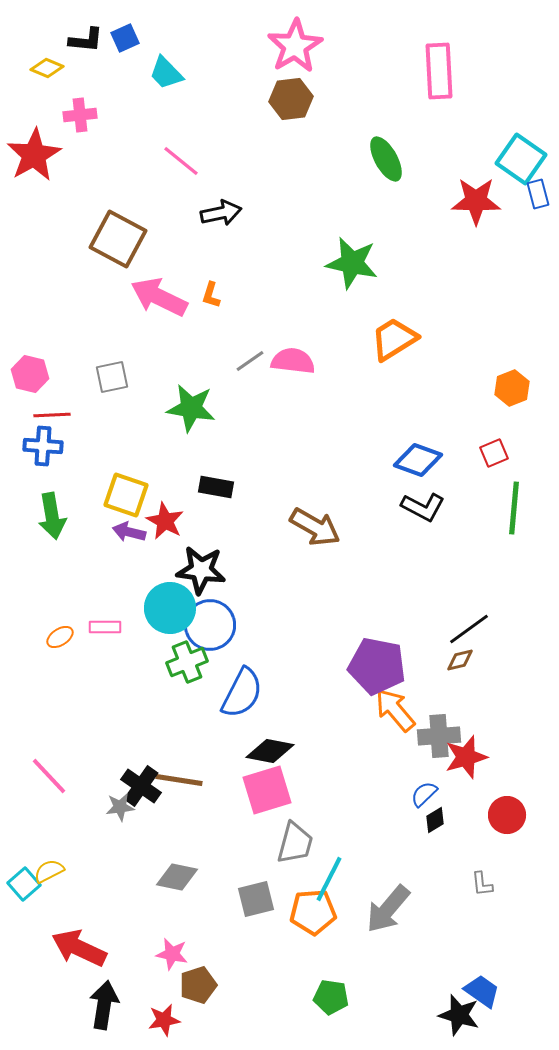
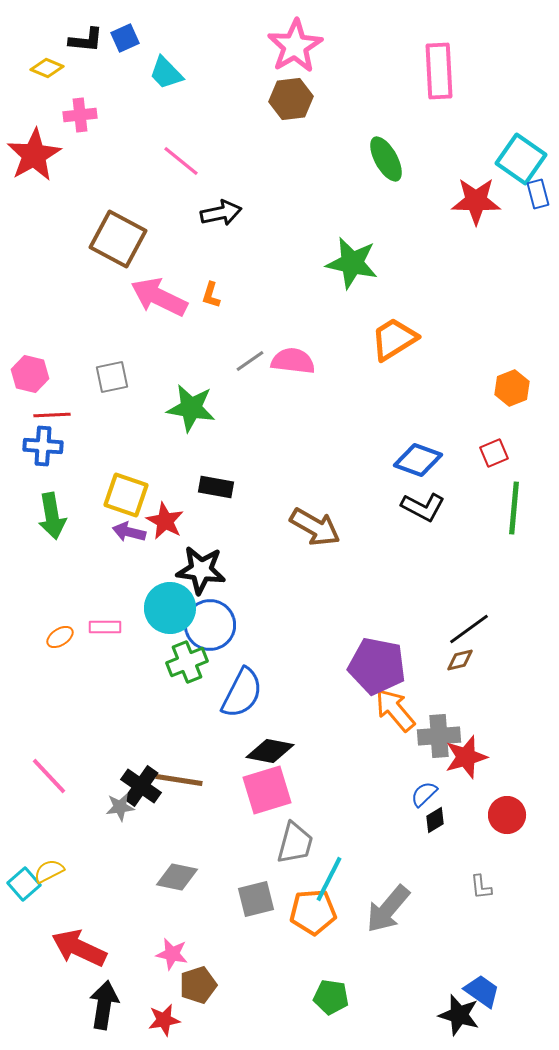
gray L-shape at (482, 884): moved 1 px left, 3 px down
